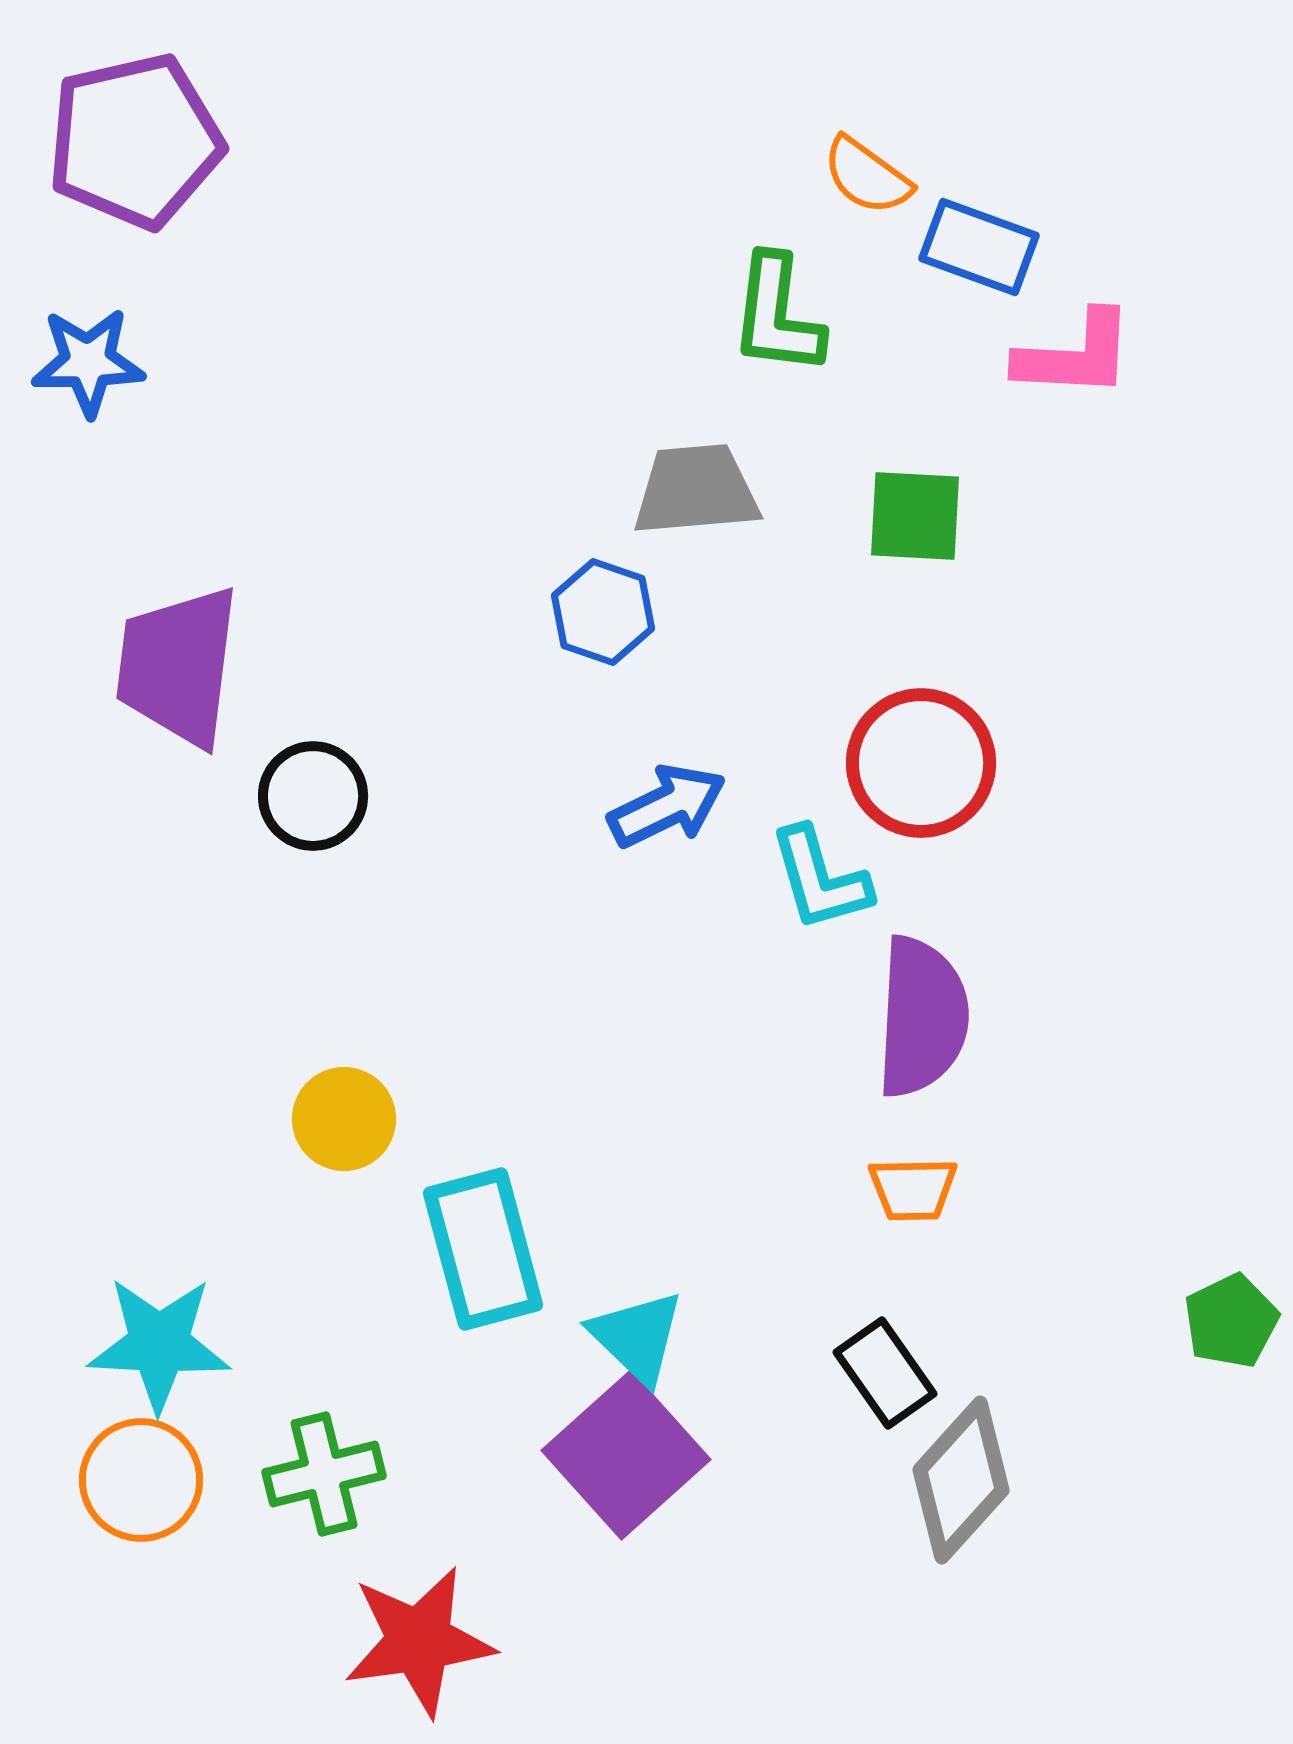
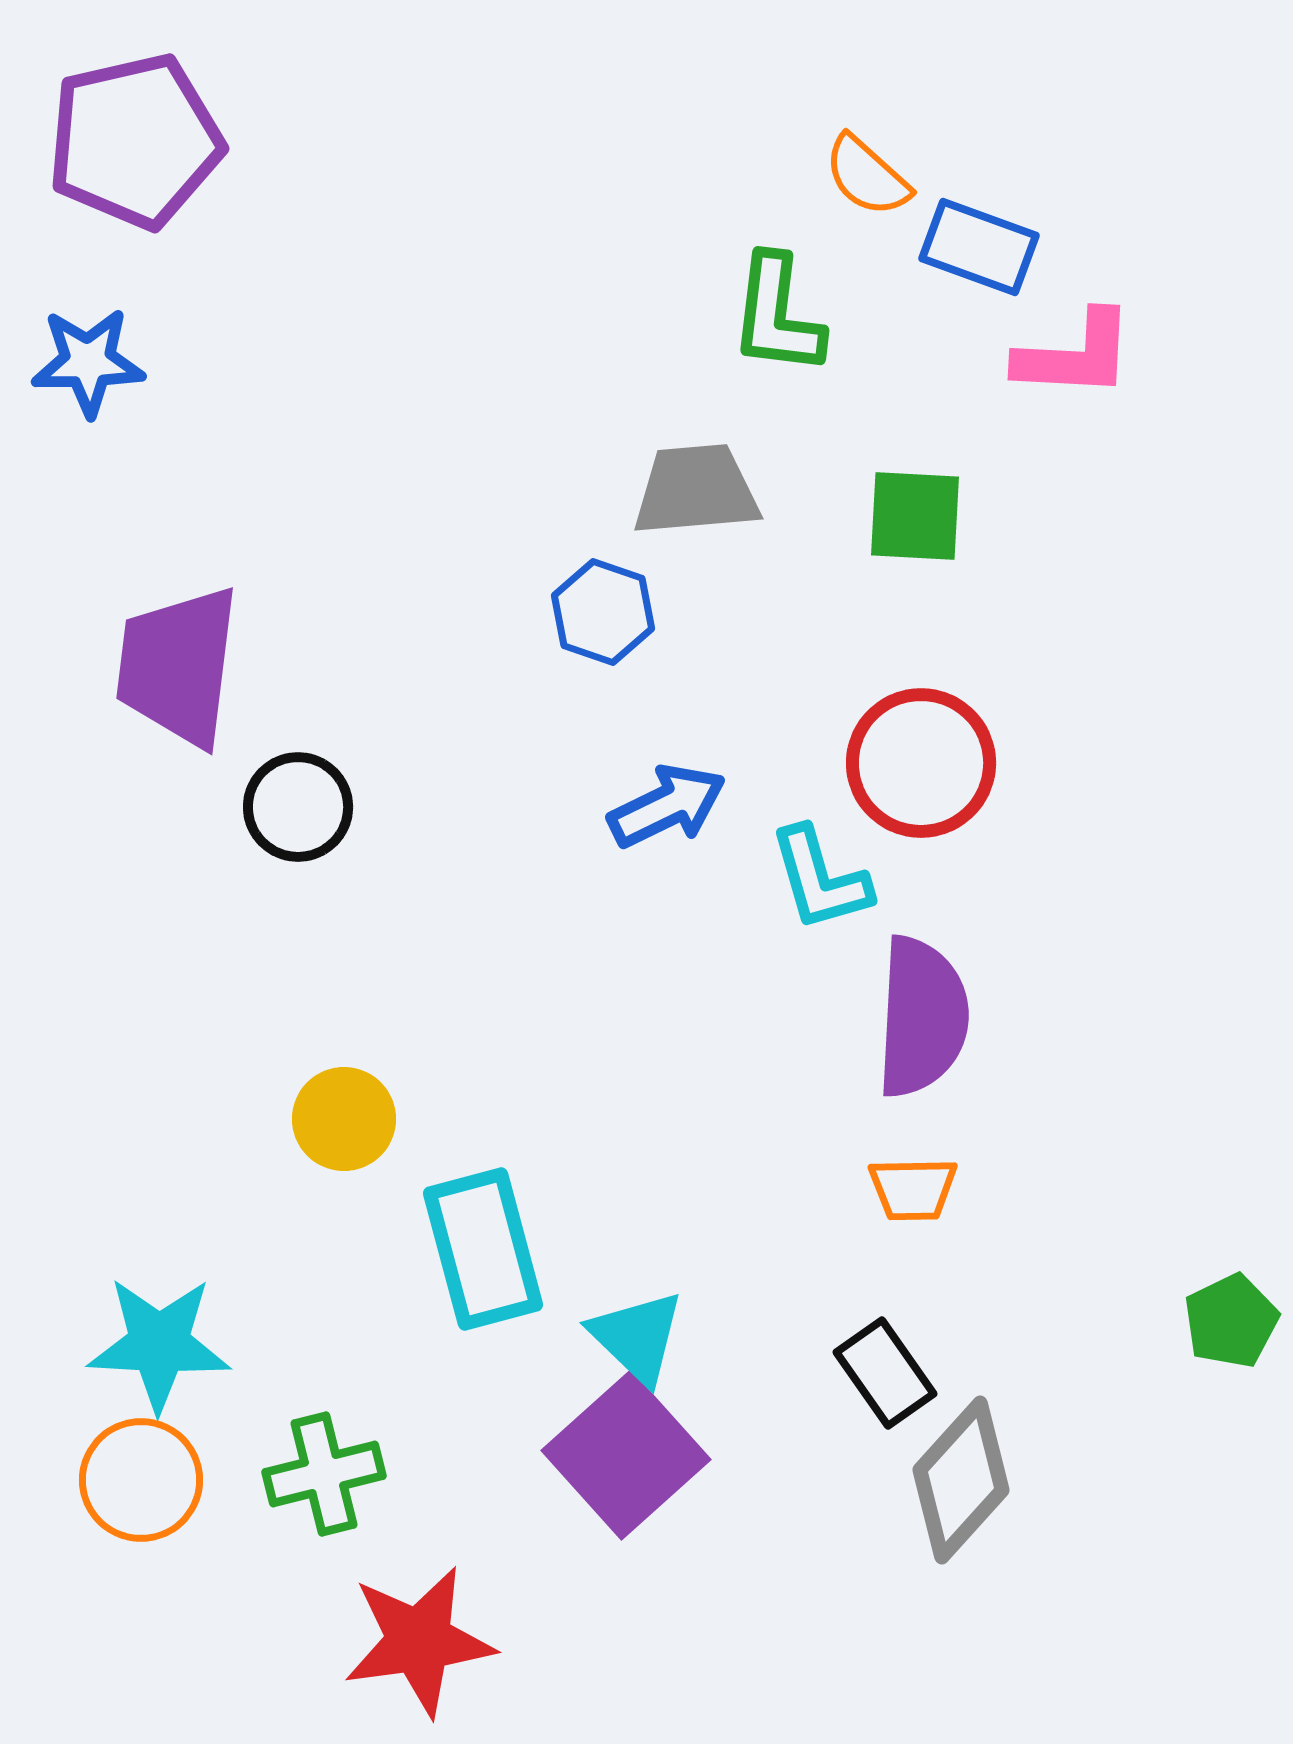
orange semicircle: rotated 6 degrees clockwise
black circle: moved 15 px left, 11 px down
